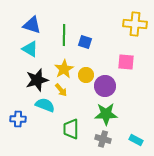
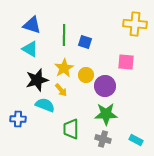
yellow star: moved 1 px up
